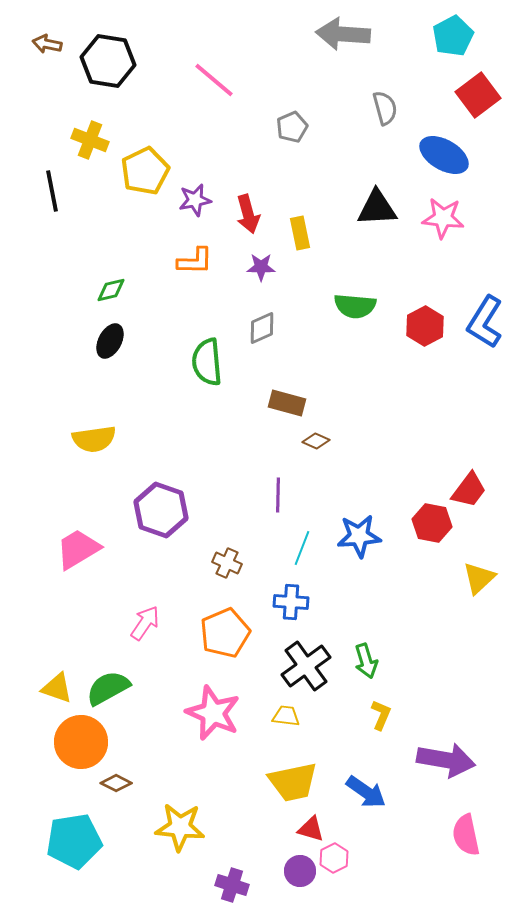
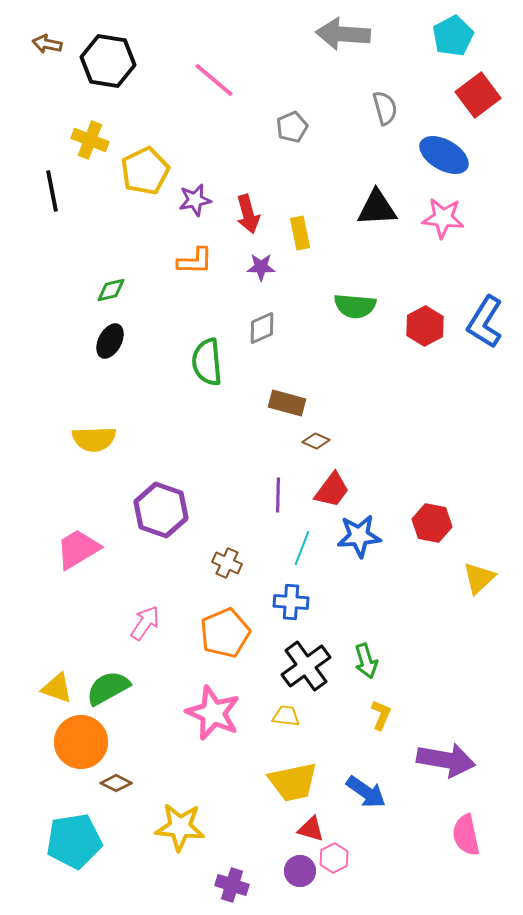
yellow semicircle at (94, 439): rotated 6 degrees clockwise
red trapezoid at (469, 490): moved 137 px left
